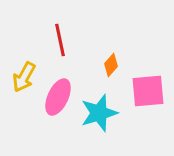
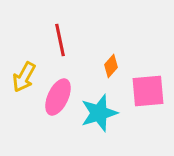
orange diamond: moved 1 px down
